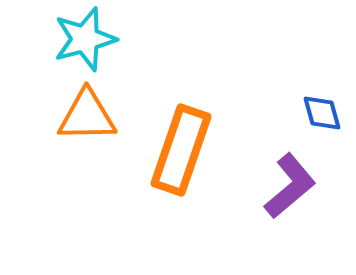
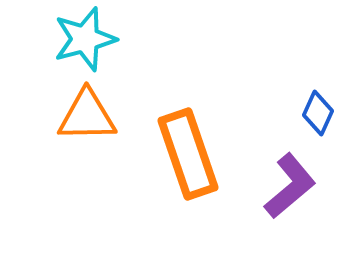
blue diamond: moved 4 px left; rotated 39 degrees clockwise
orange rectangle: moved 7 px right, 4 px down; rotated 38 degrees counterclockwise
